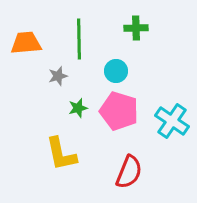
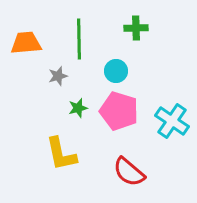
red semicircle: rotated 108 degrees clockwise
